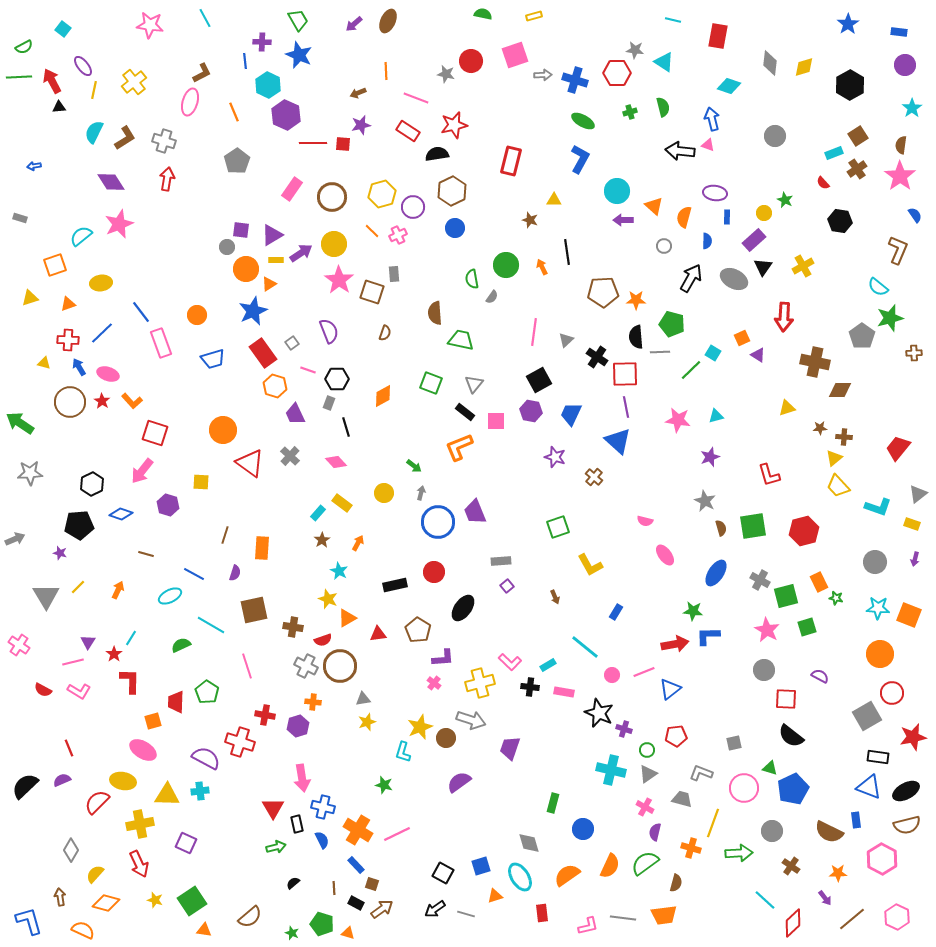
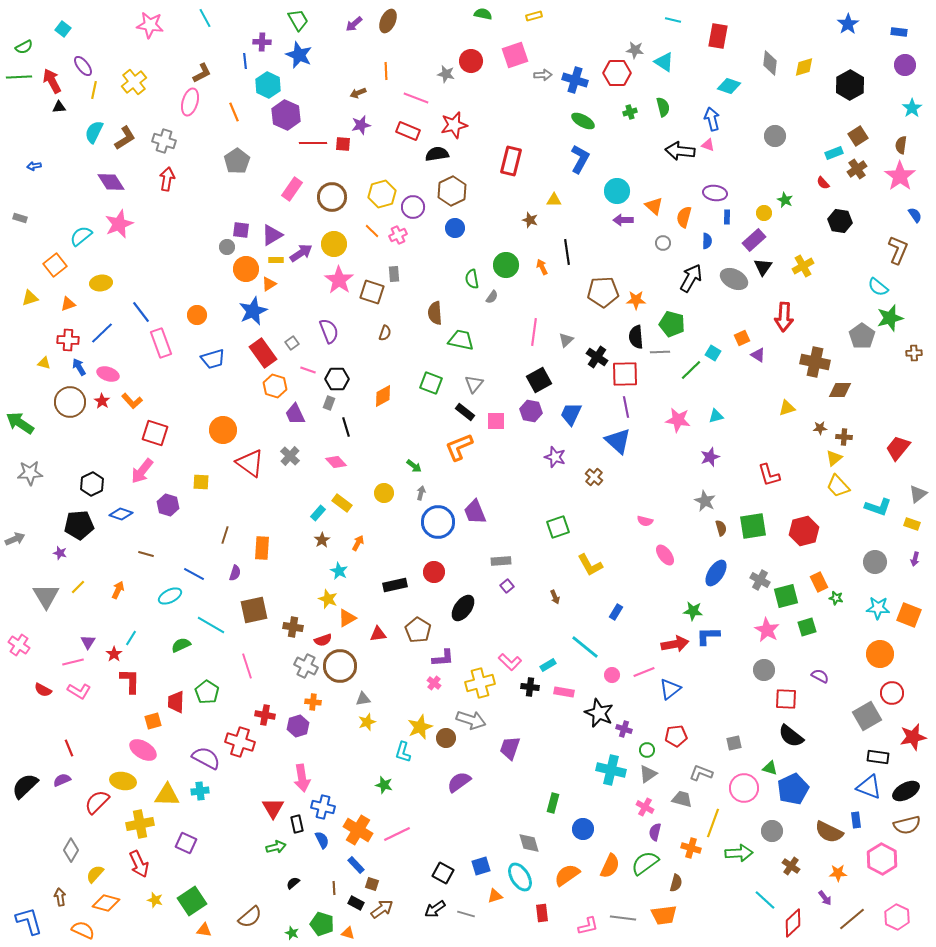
red rectangle at (408, 131): rotated 10 degrees counterclockwise
gray circle at (664, 246): moved 1 px left, 3 px up
orange square at (55, 265): rotated 20 degrees counterclockwise
